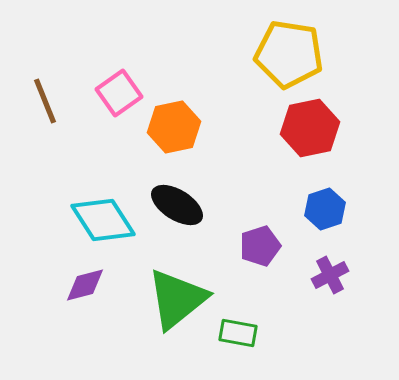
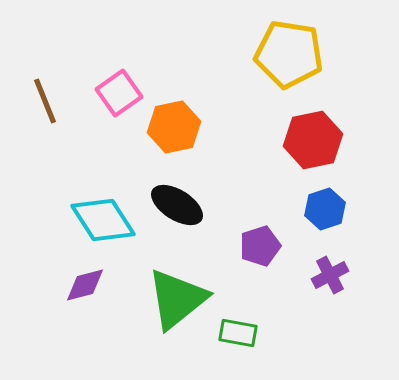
red hexagon: moved 3 px right, 12 px down
